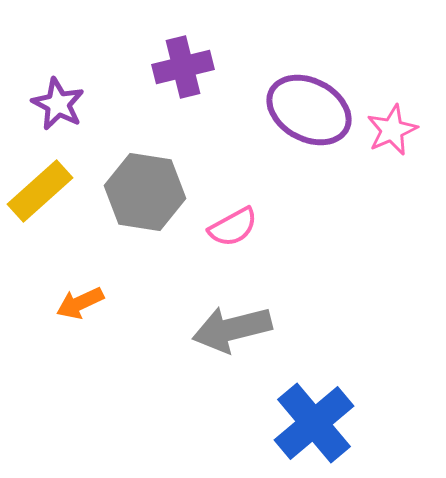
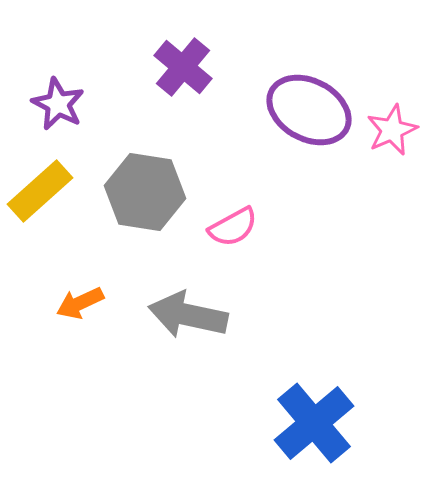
purple cross: rotated 36 degrees counterclockwise
gray arrow: moved 44 px left, 14 px up; rotated 26 degrees clockwise
